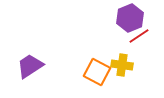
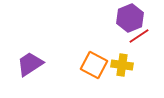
purple trapezoid: moved 2 px up
orange square: moved 3 px left, 7 px up
